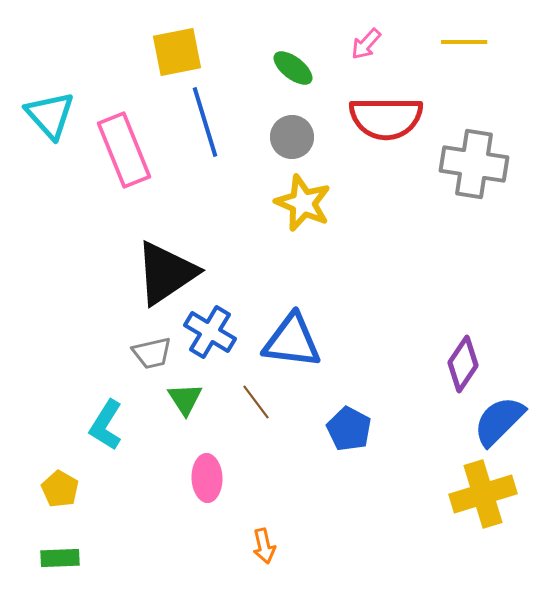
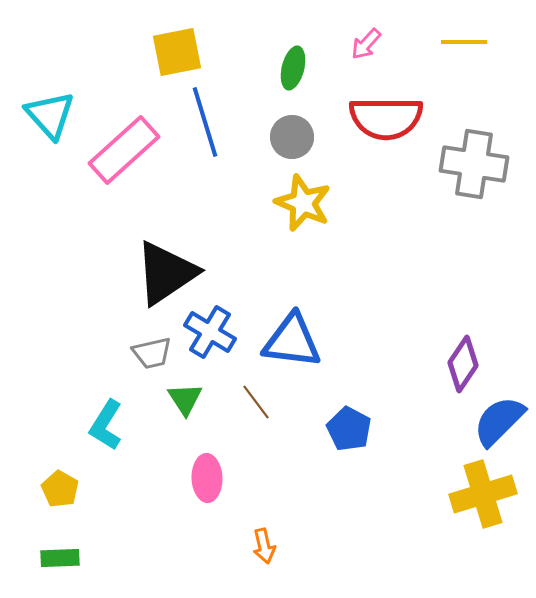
green ellipse: rotated 66 degrees clockwise
pink rectangle: rotated 70 degrees clockwise
